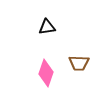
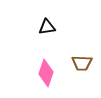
brown trapezoid: moved 3 px right
